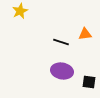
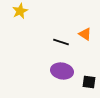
orange triangle: rotated 40 degrees clockwise
